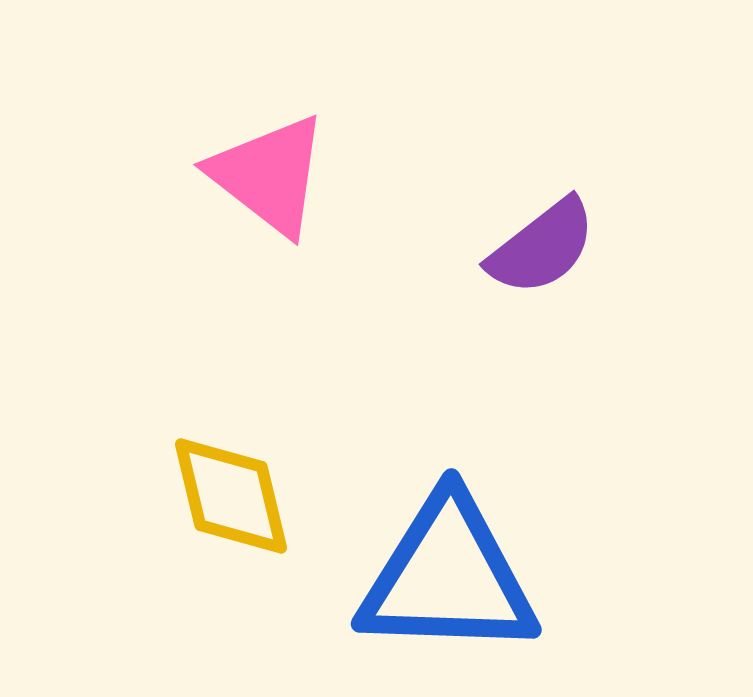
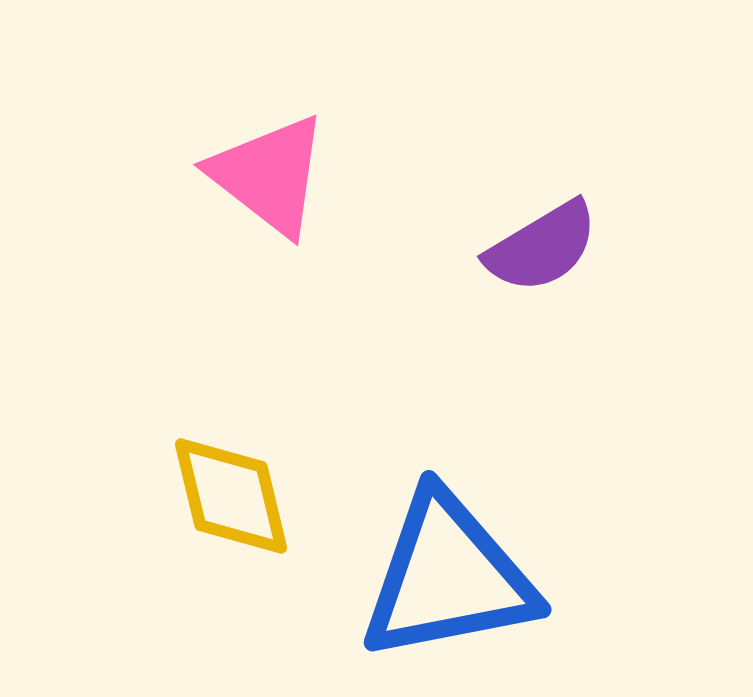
purple semicircle: rotated 7 degrees clockwise
blue triangle: rotated 13 degrees counterclockwise
